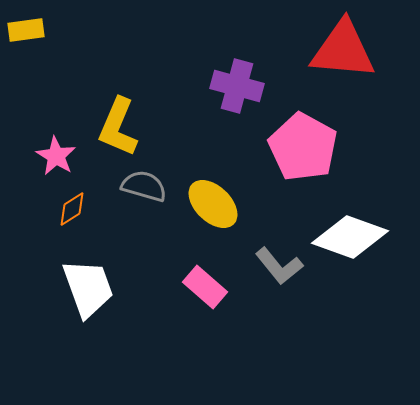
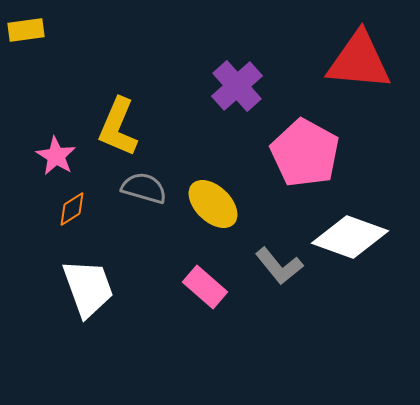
red triangle: moved 16 px right, 11 px down
purple cross: rotated 33 degrees clockwise
pink pentagon: moved 2 px right, 6 px down
gray semicircle: moved 2 px down
